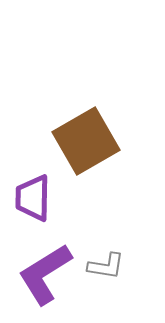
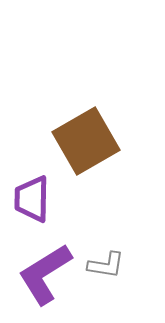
purple trapezoid: moved 1 px left, 1 px down
gray L-shape: moved 1 px up
